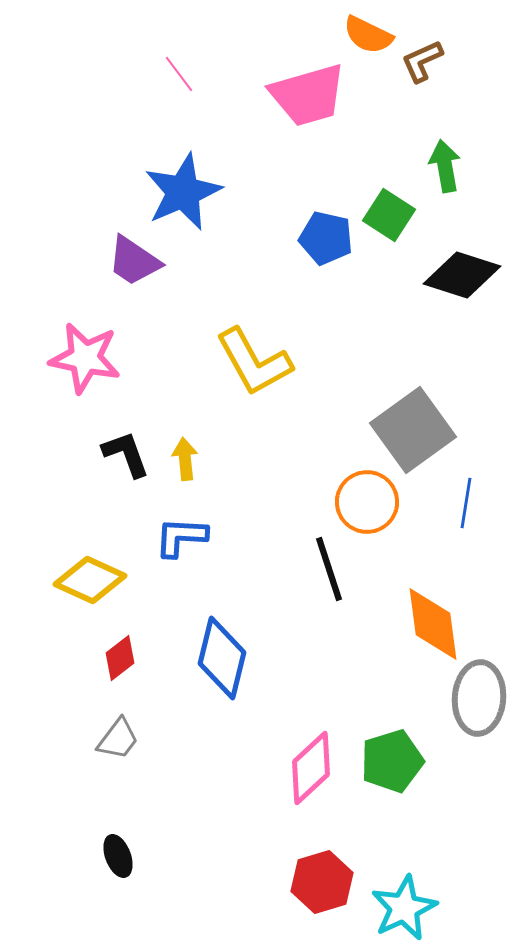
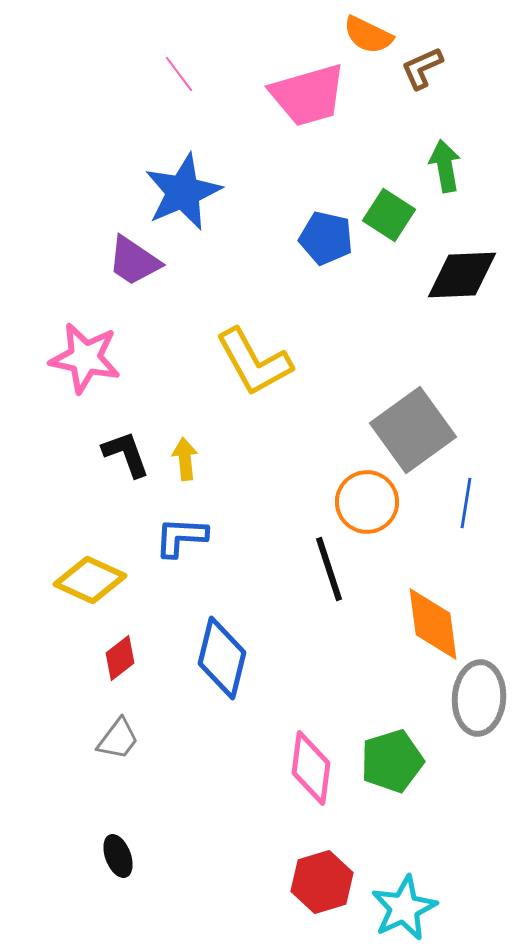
brown L-shape: moved 7 px down
black diamond: rotated 20 degrees counterclockwise
pink diamond: rotated 40 degrees counterclockwise
